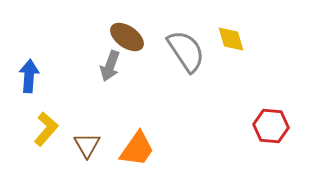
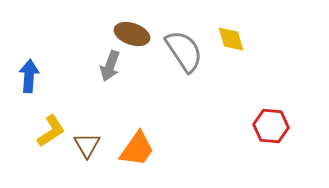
brown ellipse: moved 5 px right, 3 px up; rotated 16 degrees counterclockwise
gray semicircle: moved 2 px left
yellow L-shape: moved 5 px right, 2 px down; rotated 16 degrees clockwise
